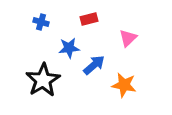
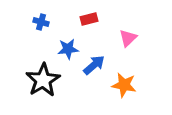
blue star: moved 1 px left, 1 px down
